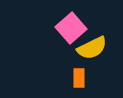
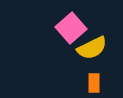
orange rectangle: moved 15 px right, 5 px down
